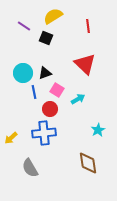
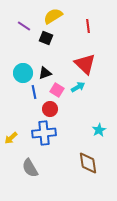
cyan arrow: moved 12 px up
cyan star: moved 1 px right
